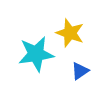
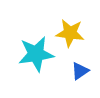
yellow star: rotated 12 degrees counterclockwise
